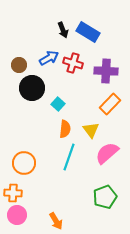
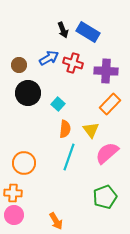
black circle: moved 4 px left, 5 px down
pink circle: moved 3 px left
